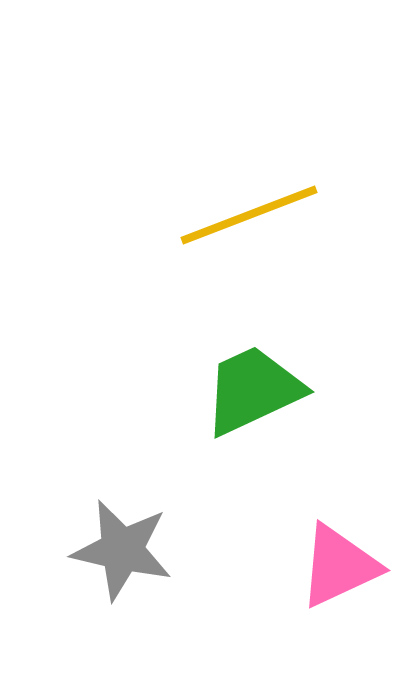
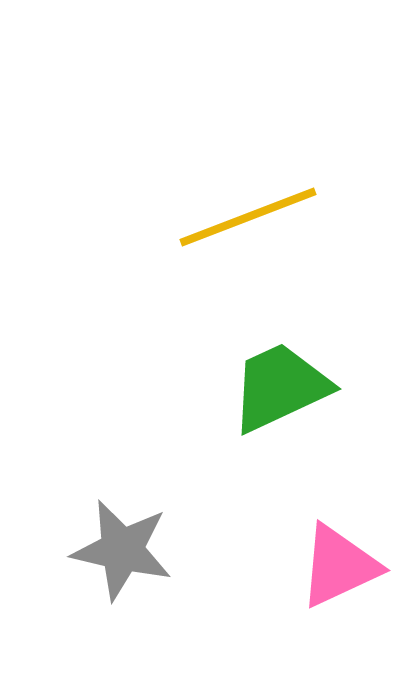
yellow line: moved 1 px left, 2 px down
green trapezoid: moved 27 px right, 3 px up
